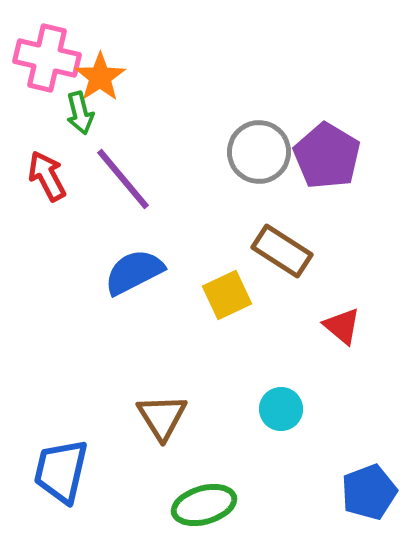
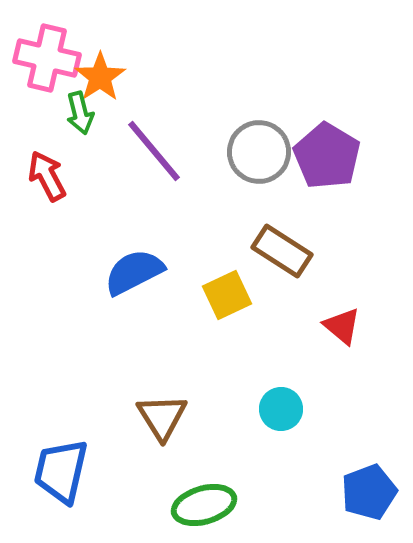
purple line: moved 31 px right, 28 px up
